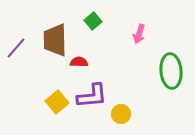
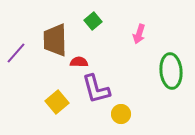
purple line: moved 5 px down
purple L-shape: moved 4 px right, 7 px up; rotated 80 degrees clockwise
